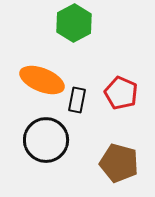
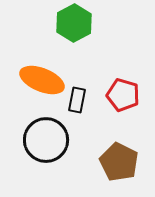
red pentagon: moved 2 px right, 2 px down; rotated 8 degrees counterclockwise
brown pentagon: moved 1 px up; rotated 12 degrees clockwise
